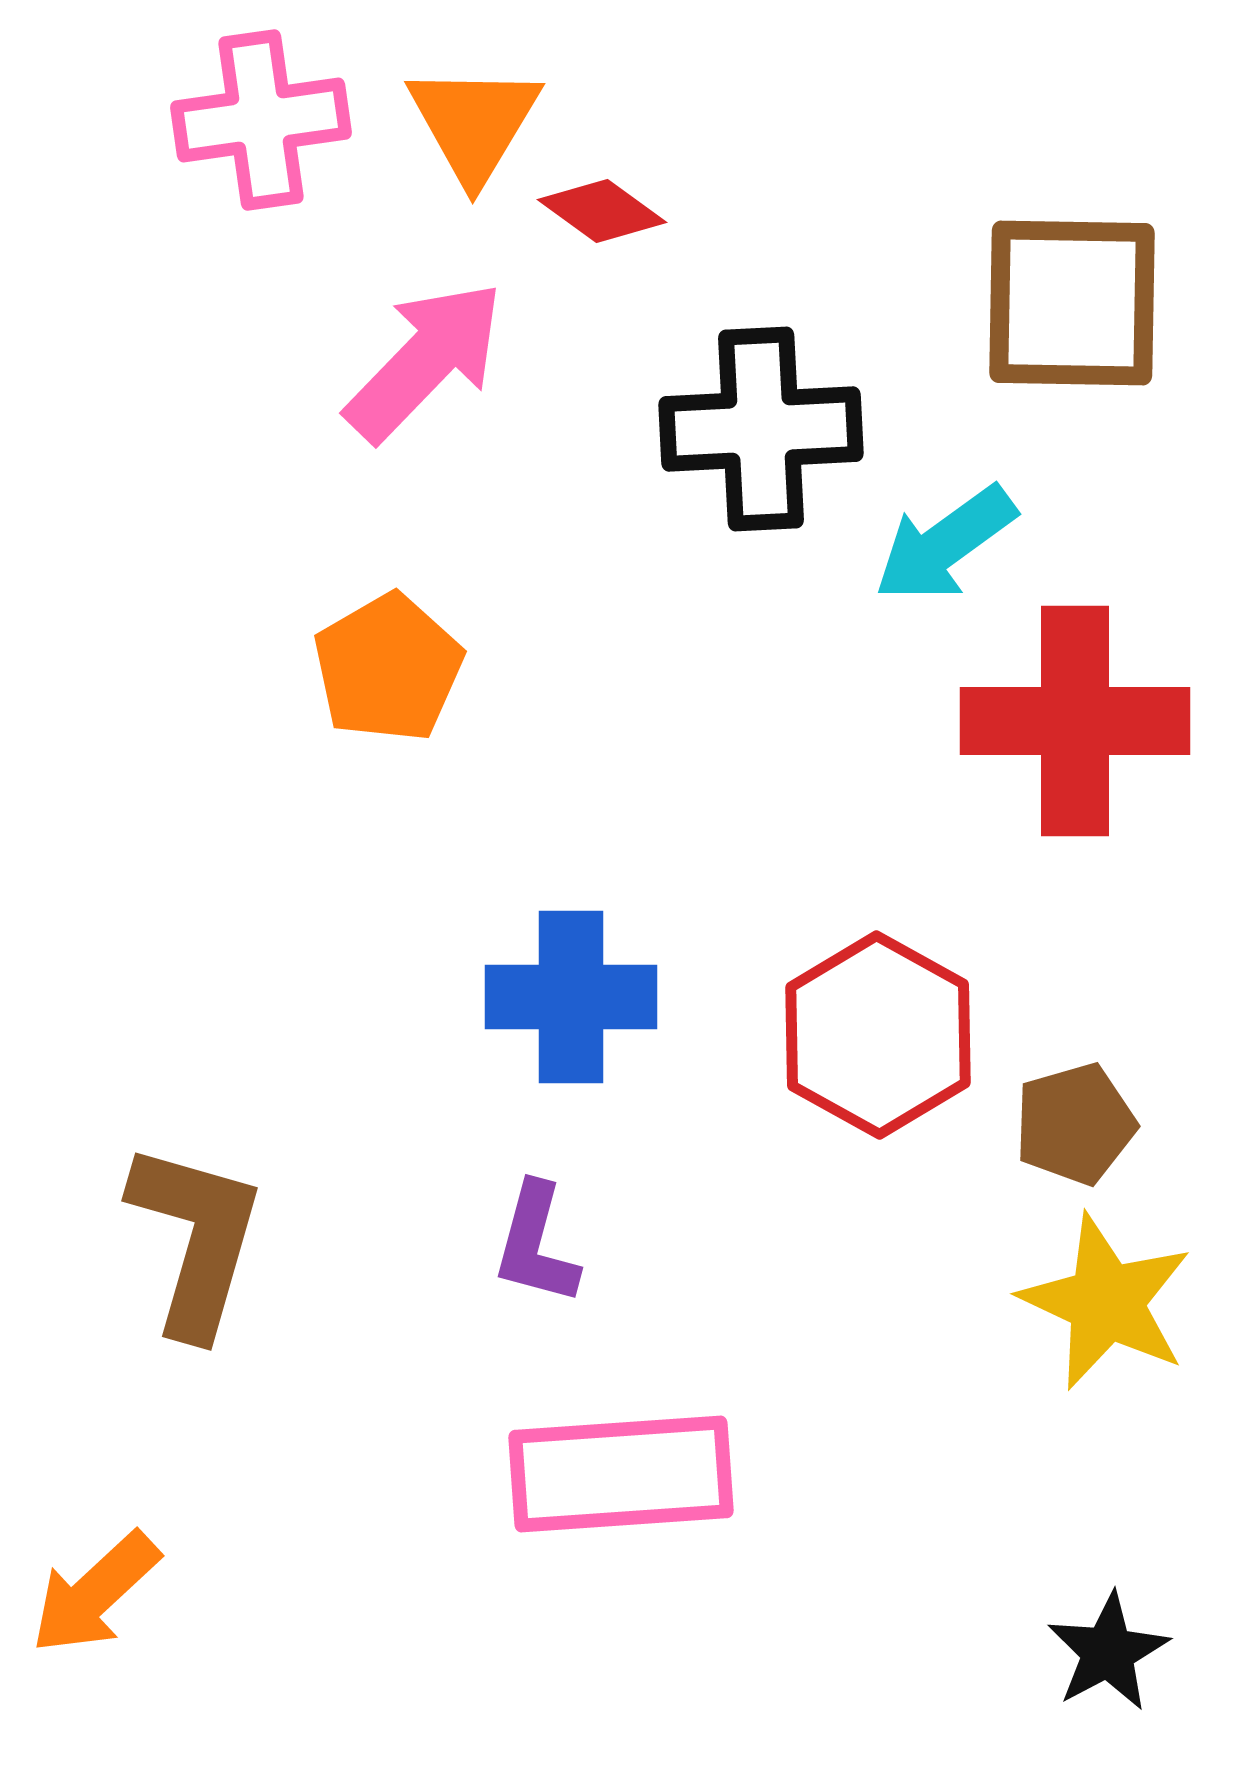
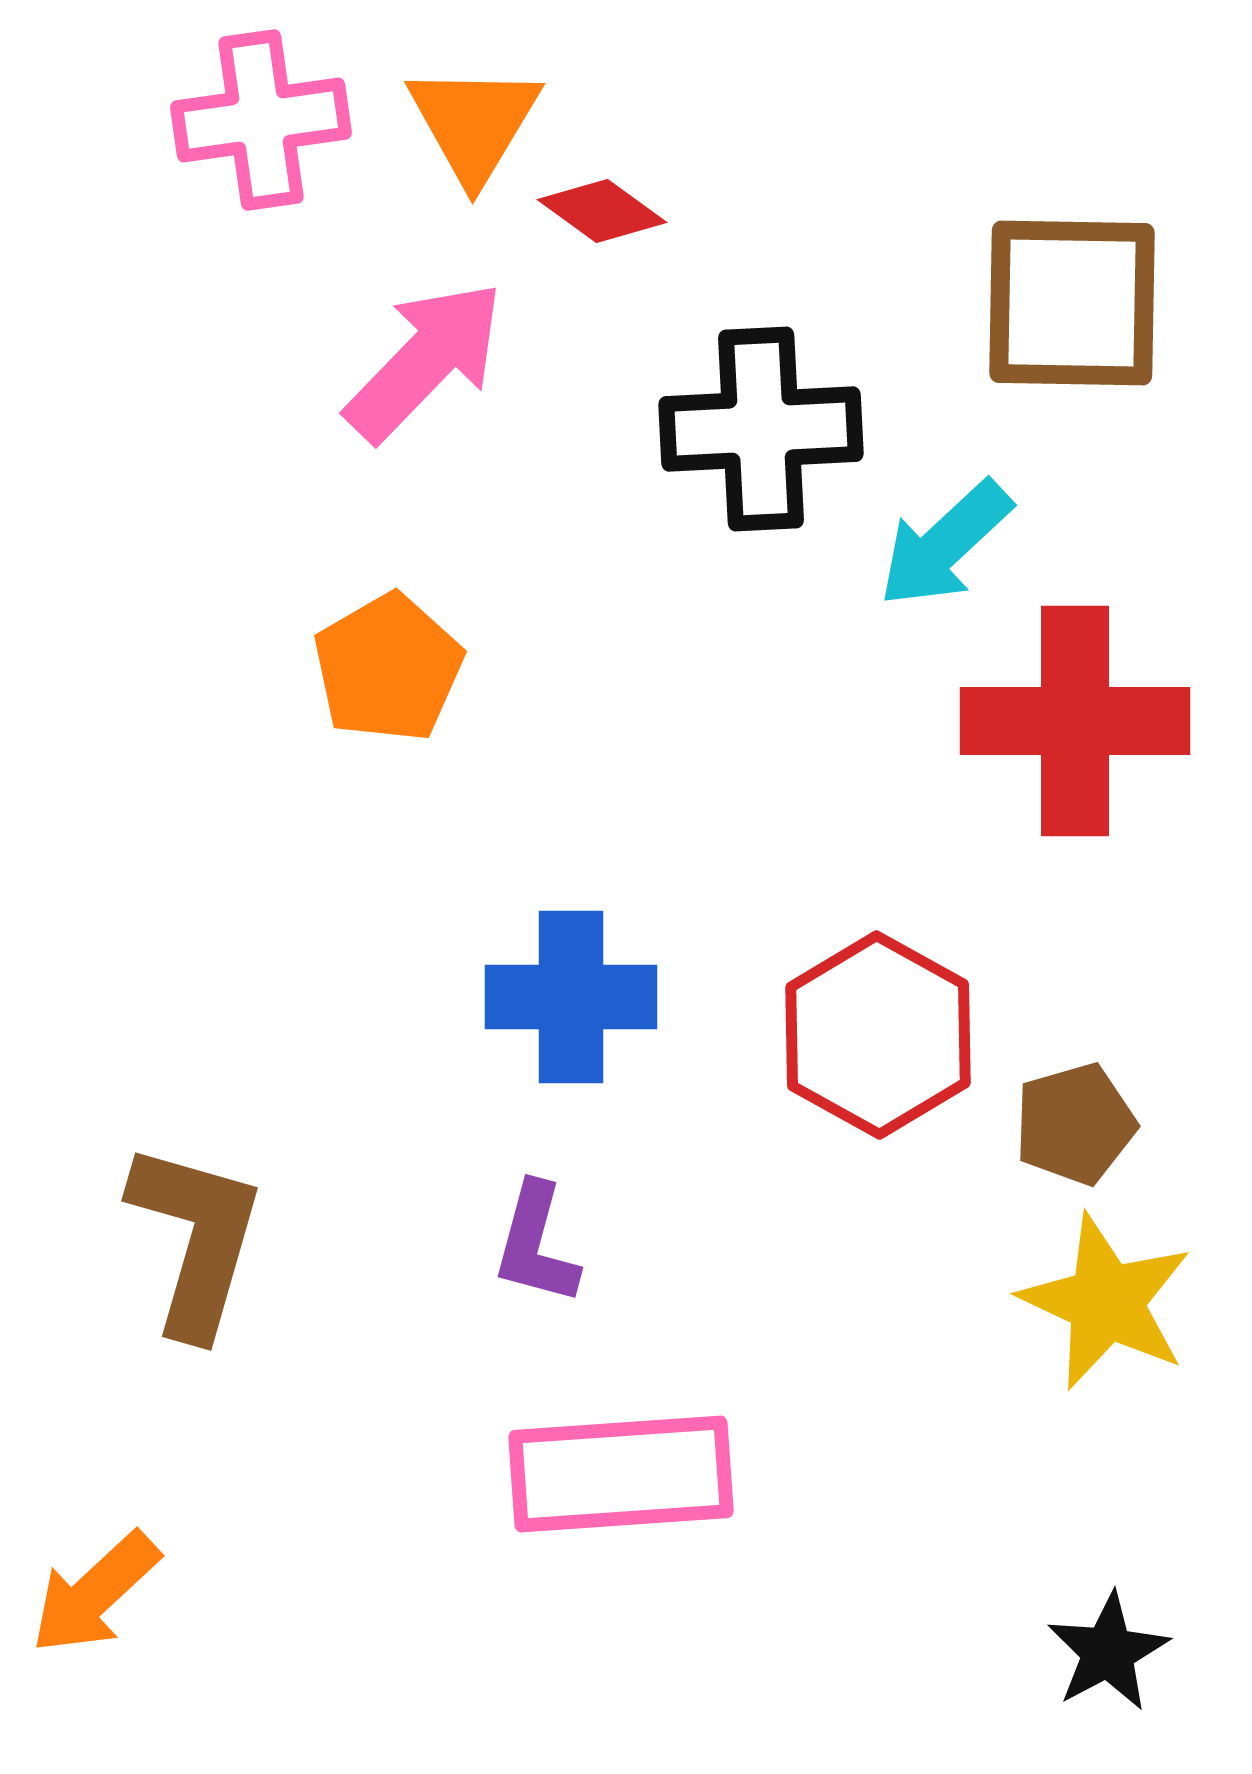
cyan arrow: rotated 7 degrees counterclockwise
